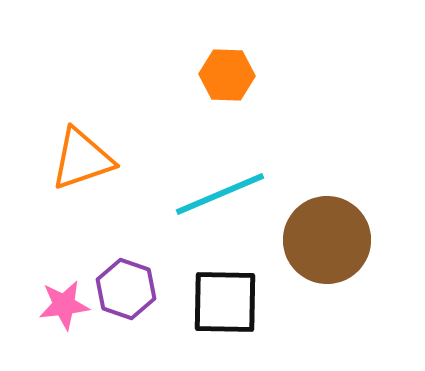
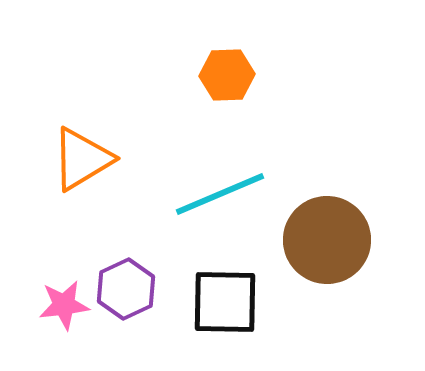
orange hexagon: rotated 4 degrees counterclockwise
orange triangle: rotated 12 degrees counterclockwise
purple hexagon: rotated 16 degrees clockwise
